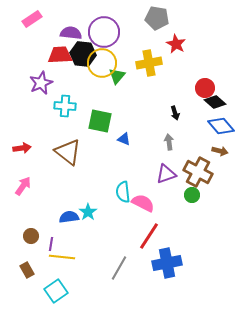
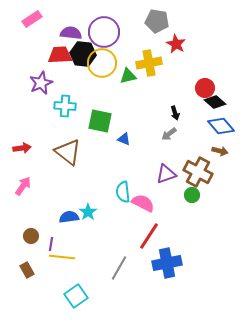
gray pentagon: moved 3 px down
green triangle: moved 11 px right; rotated 36 degrees clockwise
gray arrow: moved 8 px up; rotated 119 degrees counterclockwise
cyan square: moved 20 px right, 5 px down
